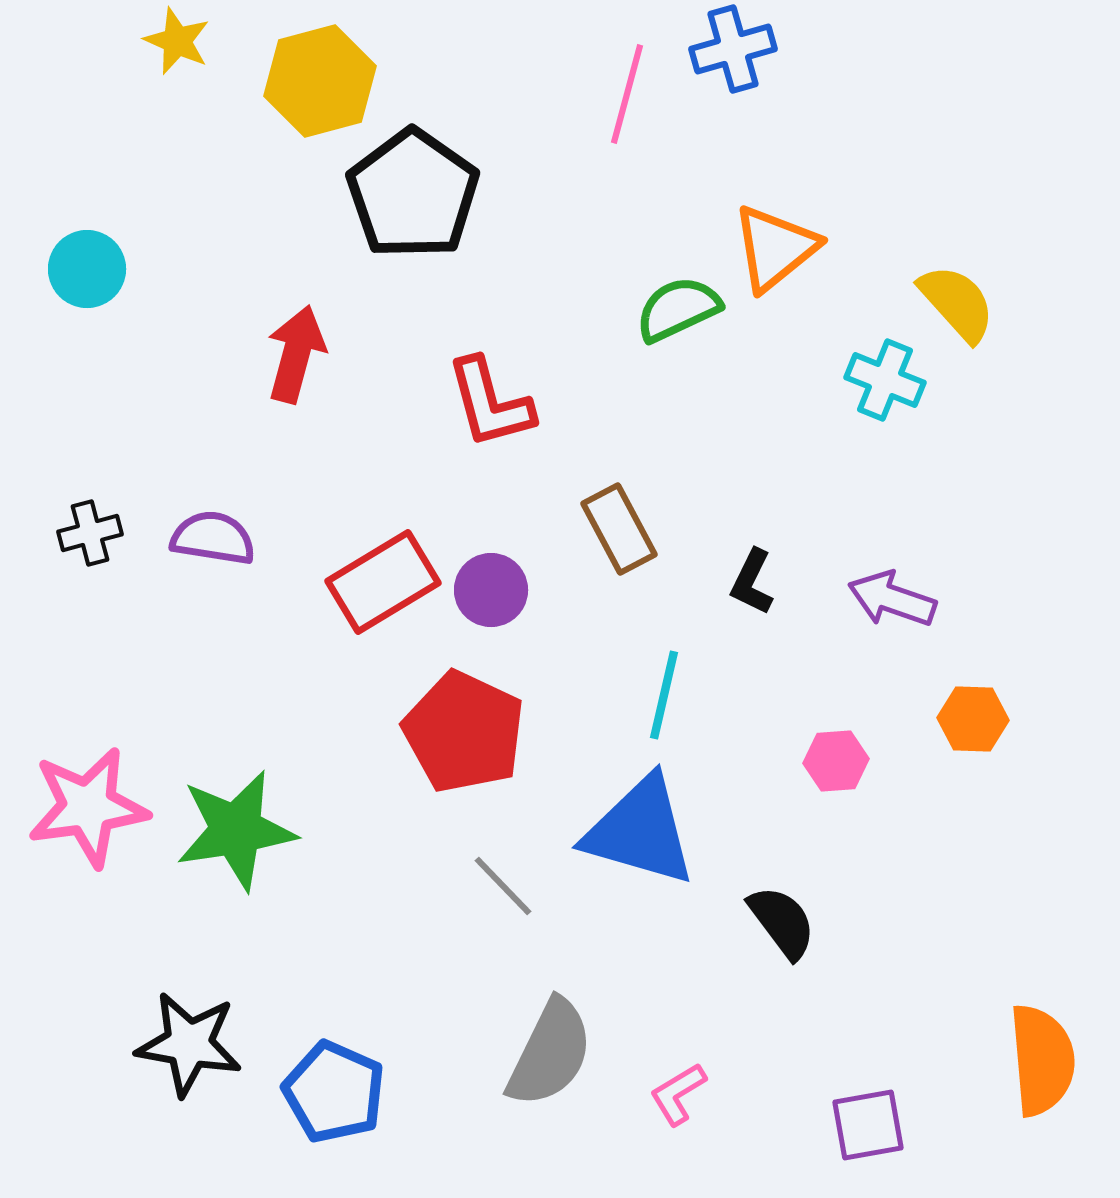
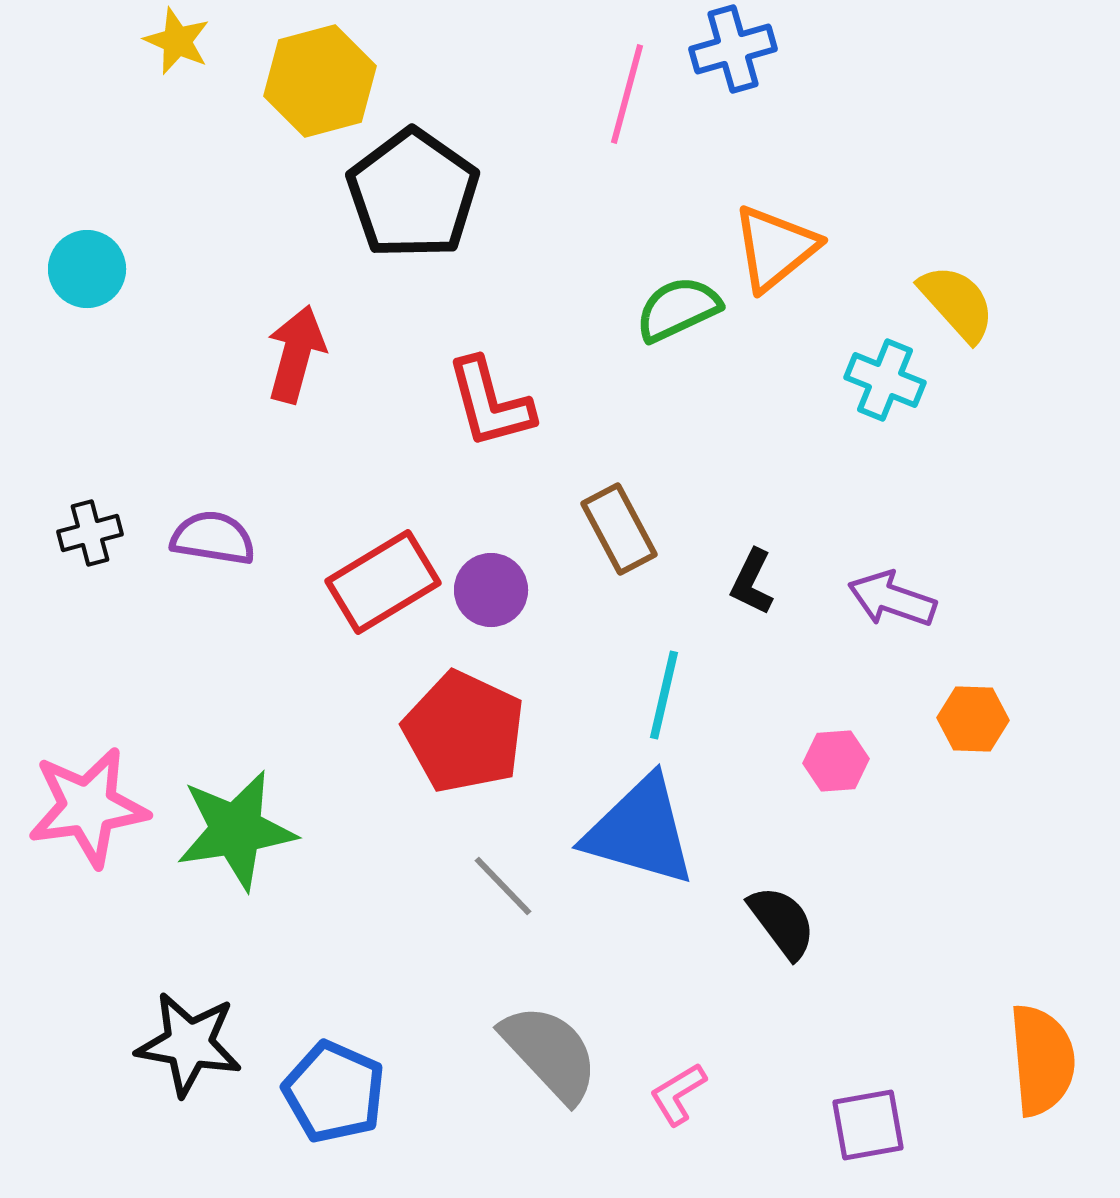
gray semicircle: rotated 69 degrees counterclockwise
